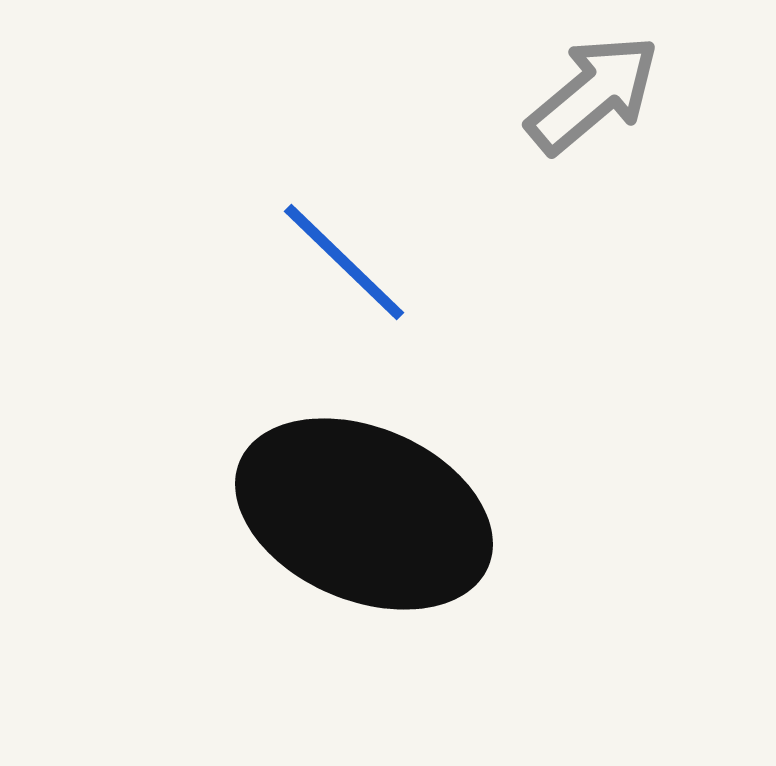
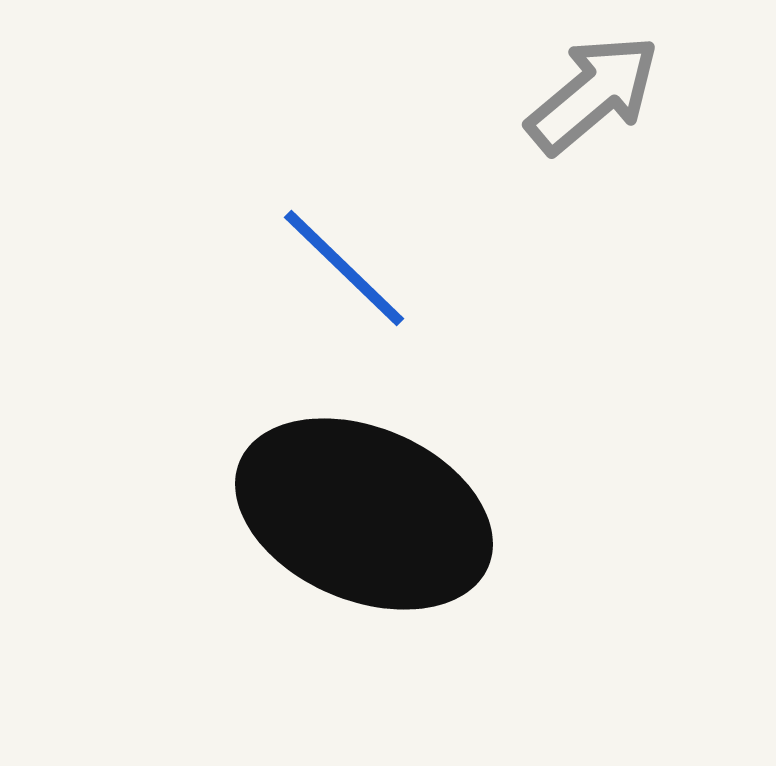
blue line: moved 6 px down
